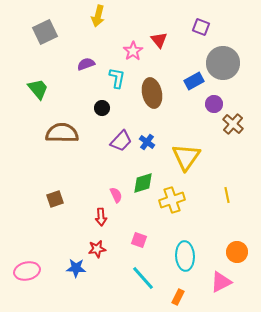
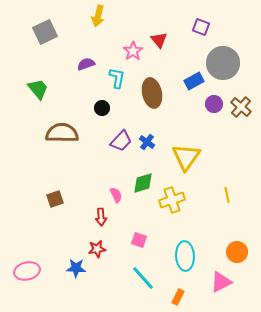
brown cross: moved 8 px right, 17 px up
